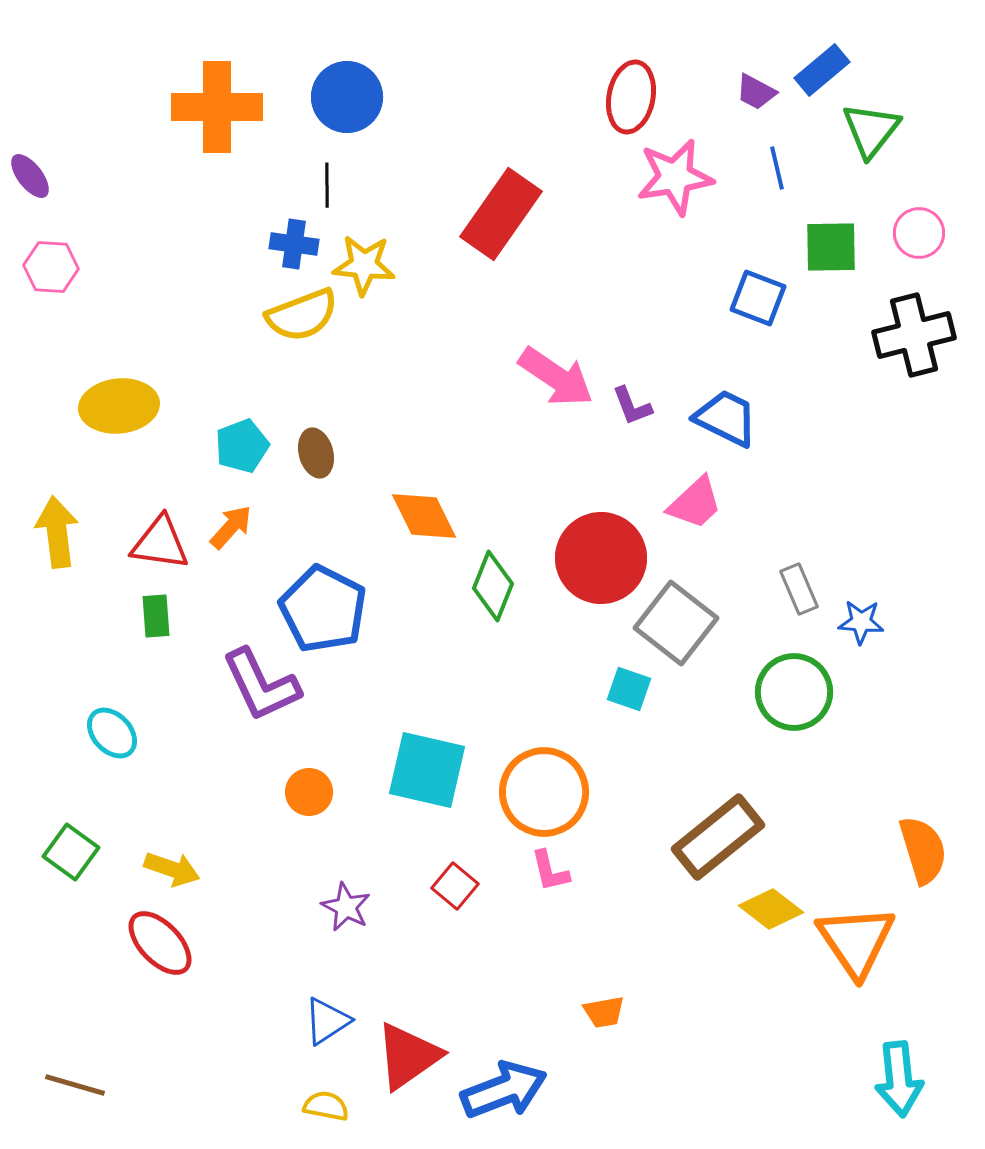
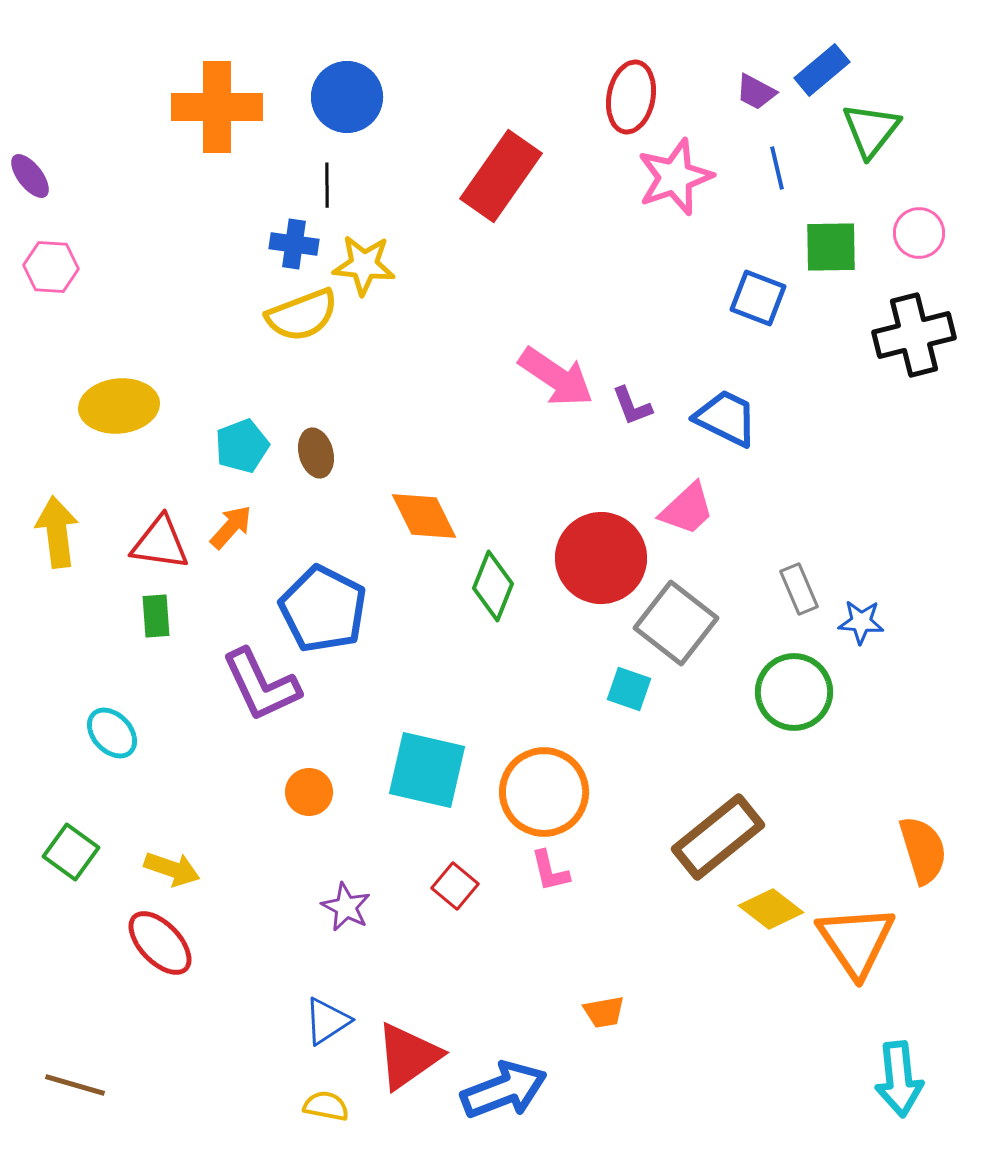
pink star at (675, 177): rotated 10 degrees counterclockwise
red rectangle at (501, 214): moved 38 px up
pink trapezoid at (695, 503): moved 8 px left, 6 px down
